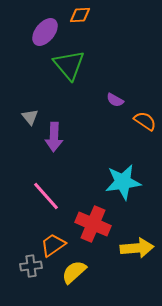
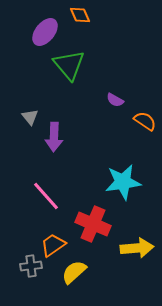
orange diamond: rotated 70 degrees clockwise
